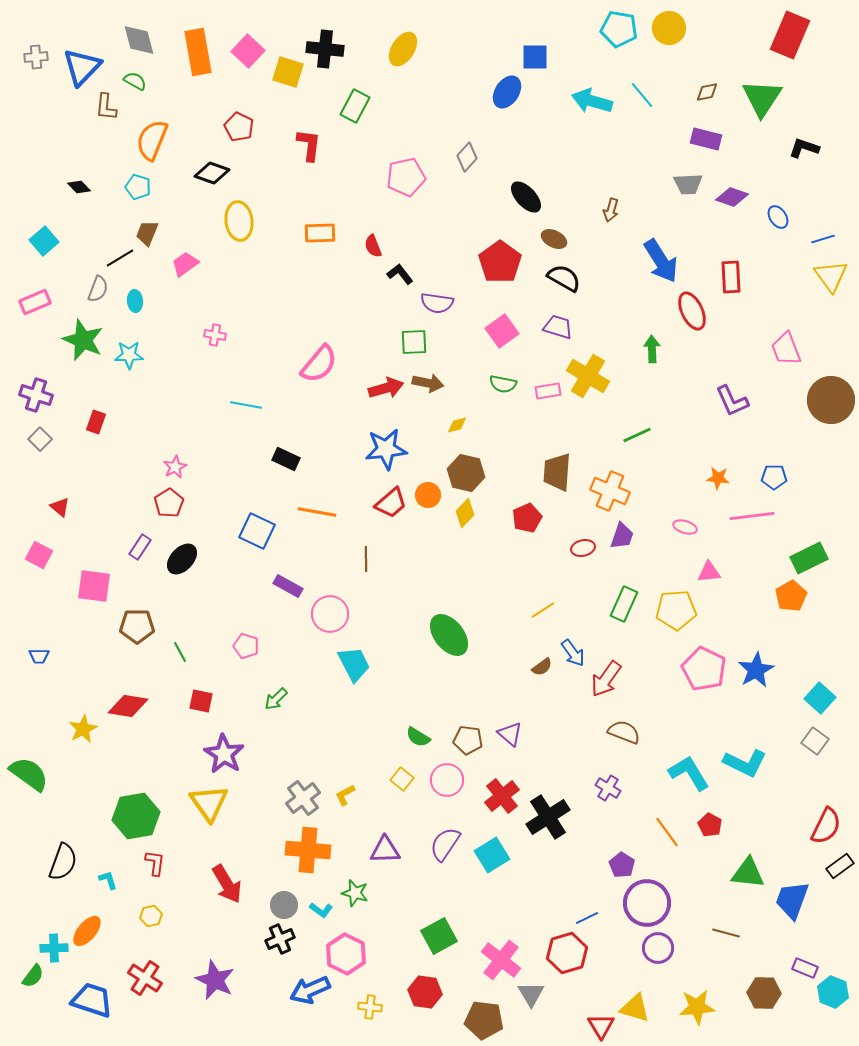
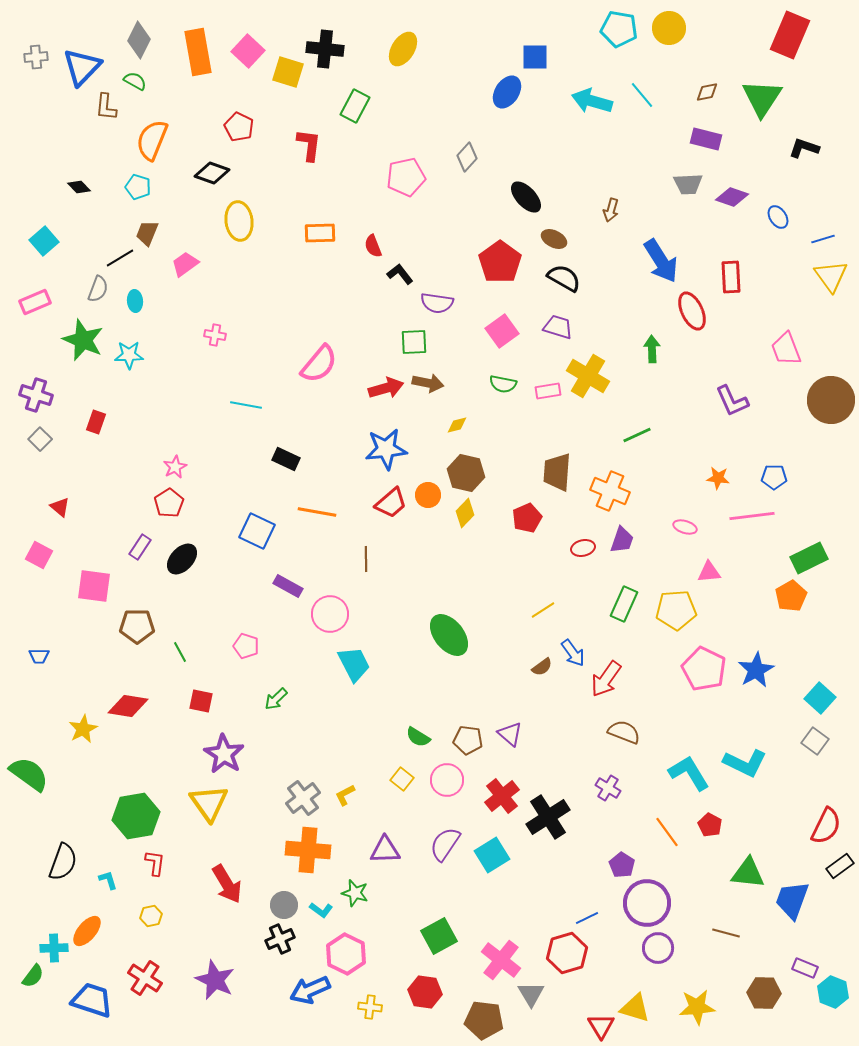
gray diamond at (139, 40): rotated 42 degrees clockwise
purple trapezoid at (622, 536): moved 4 px down
